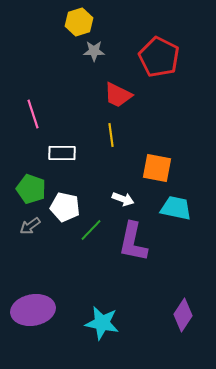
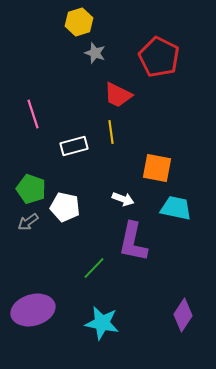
gray star: moved 1 px right, 2 px down; rotated 20 degrees clockwise
yellow line: moved 3 px up
white rectangle: moved 12 px right, 7 px up; rotated 16 degrees counterclockwise
gray arrow: moved 2 px left, 4 px up
green line: moved 3 px right, 38 px down
purple ellipse: rotated 6 degrees counterclockwise
